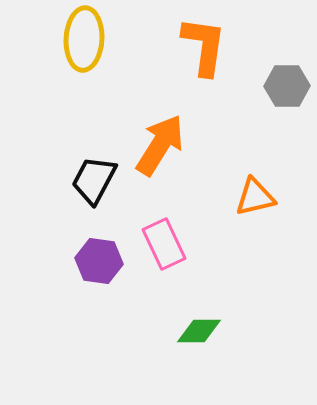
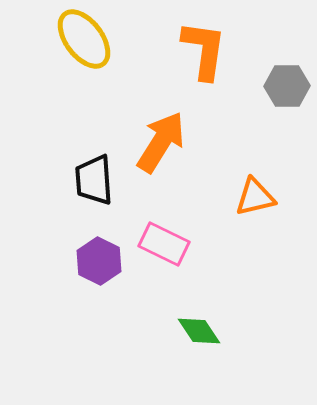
yellow ellipse: rotated 40 degrees counterclockwise
orange L-shape: moved 4 px down
orange arrow: moved 1 px right, 3 px up
black trapezoid: rotated 32 degrees counterclockwise
pink rectangle: rotated 39 degrees counterclockwise
purple hexagon: rotated 18 degrees clockwise
green diamond: rotated 57 degrees clockwise
